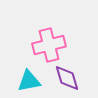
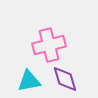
purple diamond: moved 2 px left, 1 px down
